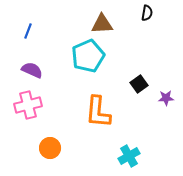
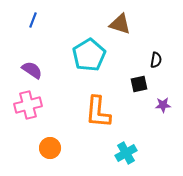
black semicircle: moved 9 px right, 47 px down
brown triangle: moved 18 px right; rotated 20 degrees clockwise
blue line: moved 5 px right, 11 px up
cyan pentagon: moved 1 px right, 1 px up; rotated 8 degrees counterclockwise
purple semicircle: rotated 10 degrees clockwise
black square: rotated 24 degrees clockwise
purple star: moved 3 px left, 7 px down
cyan cross: moved 3 px left, 3 px up
